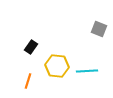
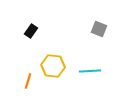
black rectangle: moved 16 px up
yellow hexagon: moved 4 px left
cyan line: moved 3 px right
